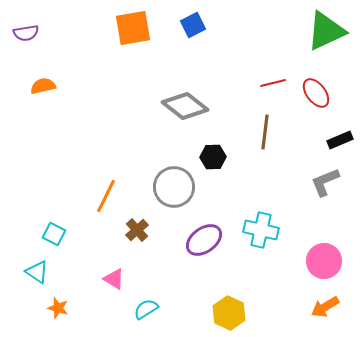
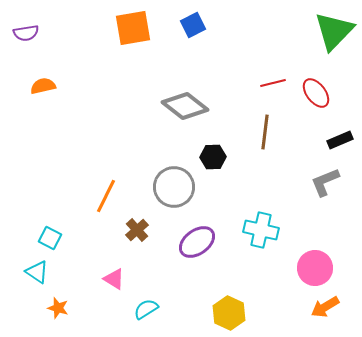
green triangle: moved 8 px right; rotated 21 degrees counterclockwise
cyan square: moved 4 px left, 4 px down
purple ellipse: moved 7 px left, 2 px down
pink circle: moved 9 px left, 7 px down
